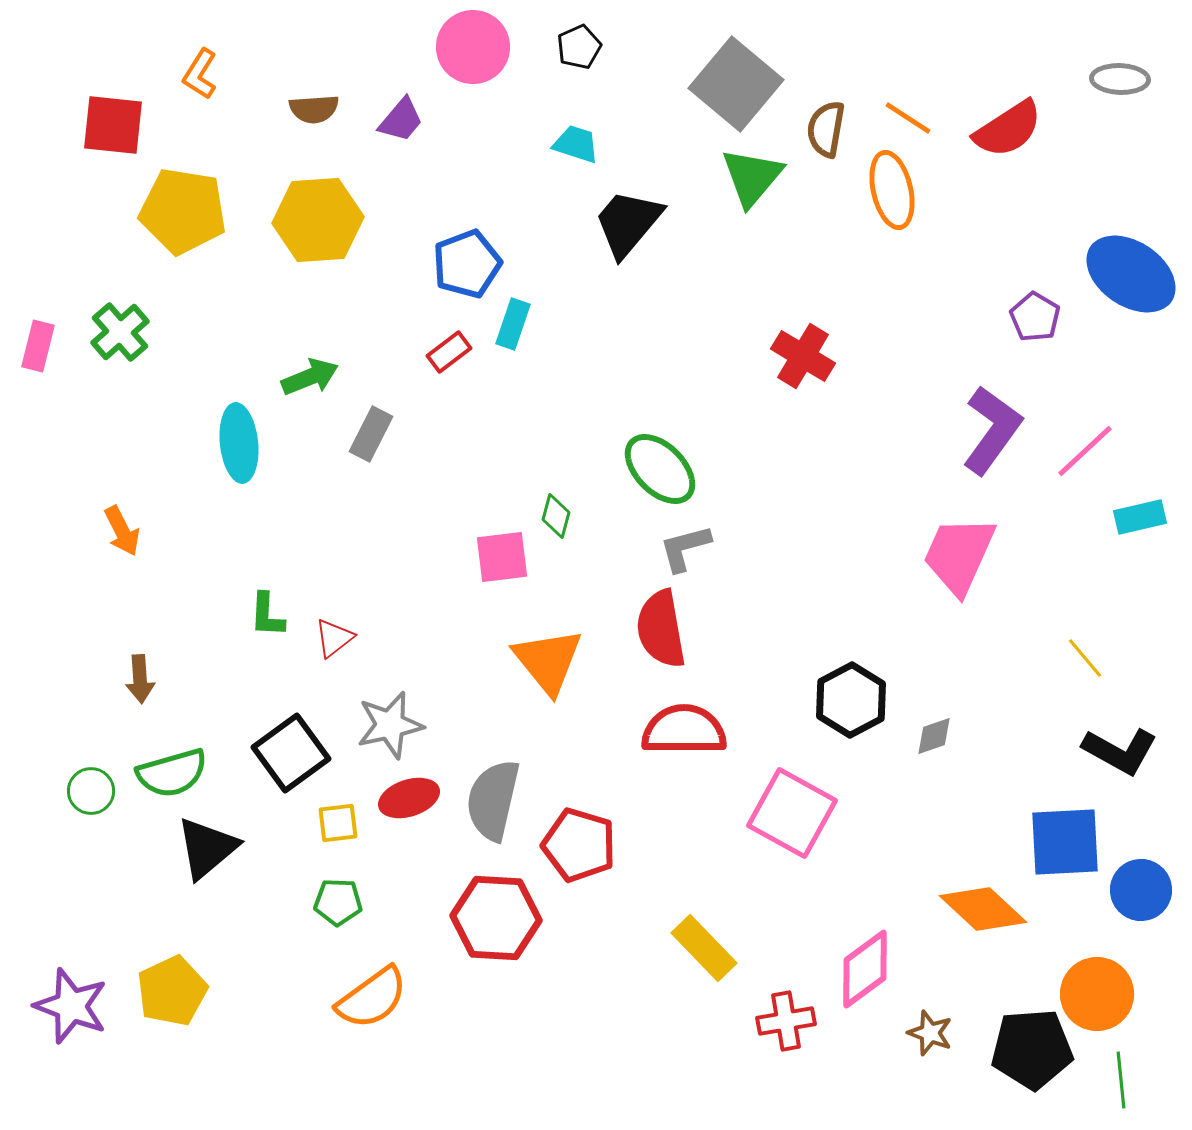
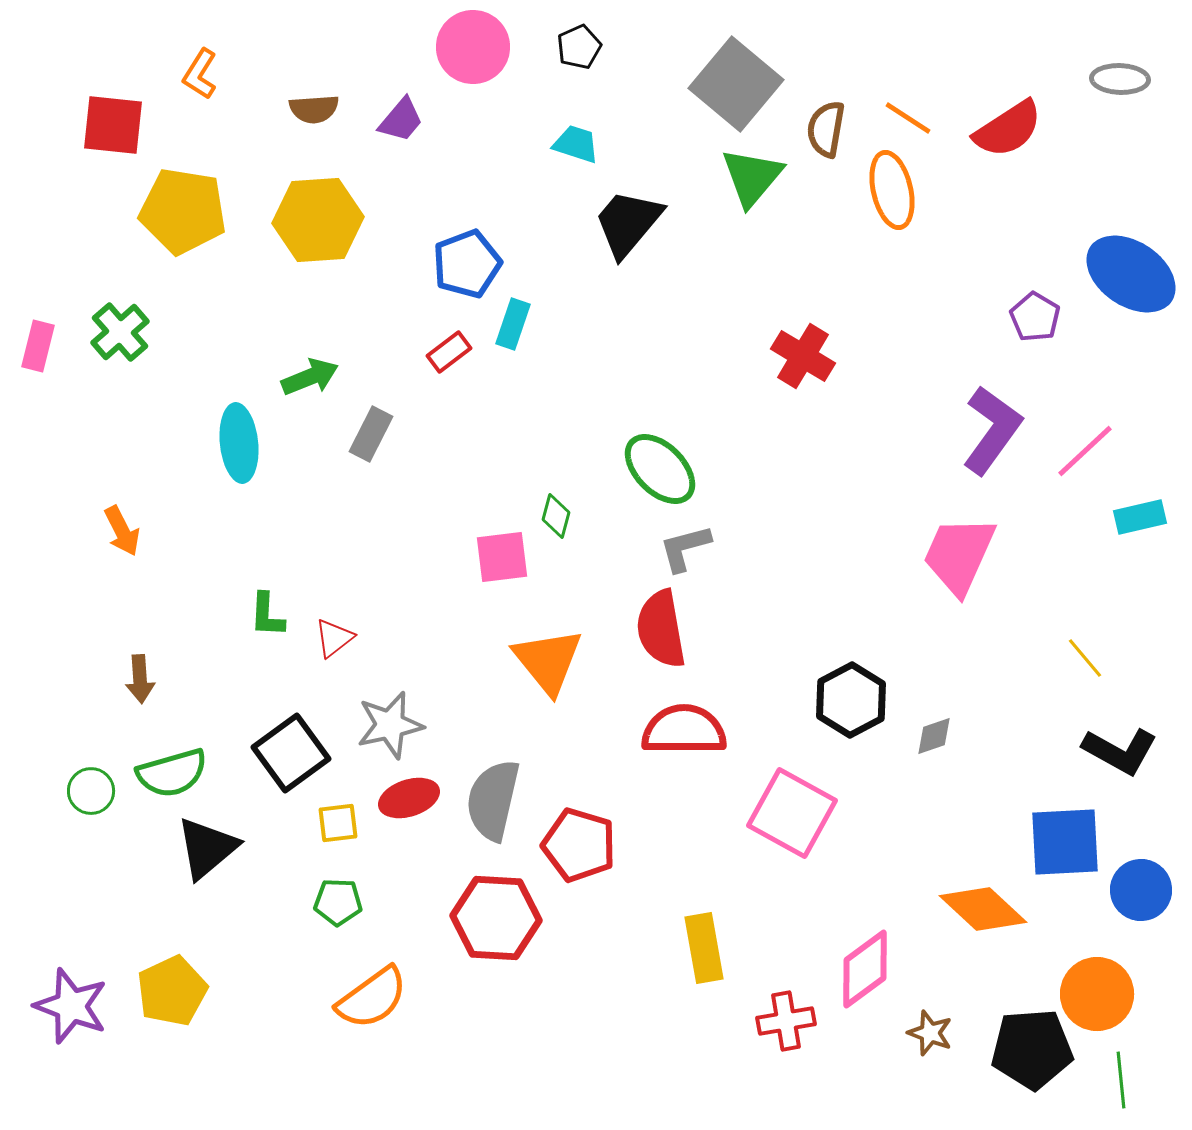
yellow rectangle at (704, 948): rotated 34 degrees clockwise
